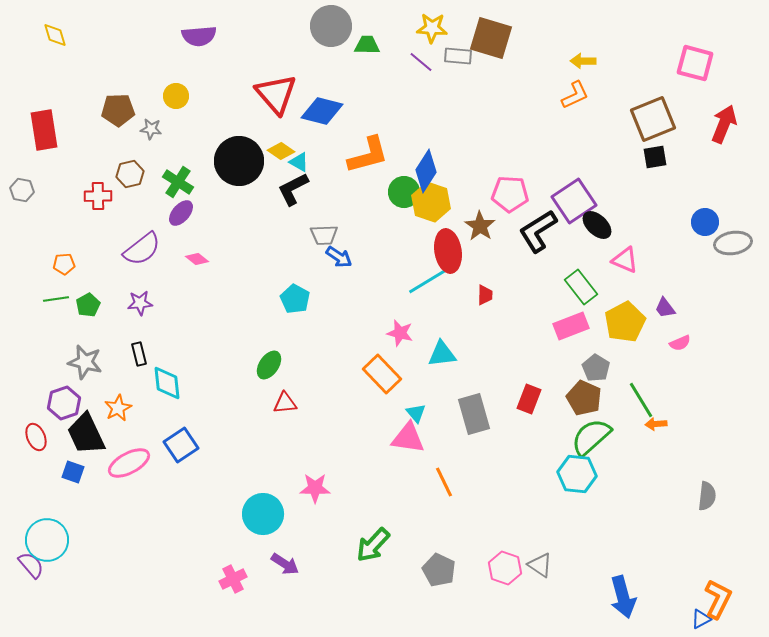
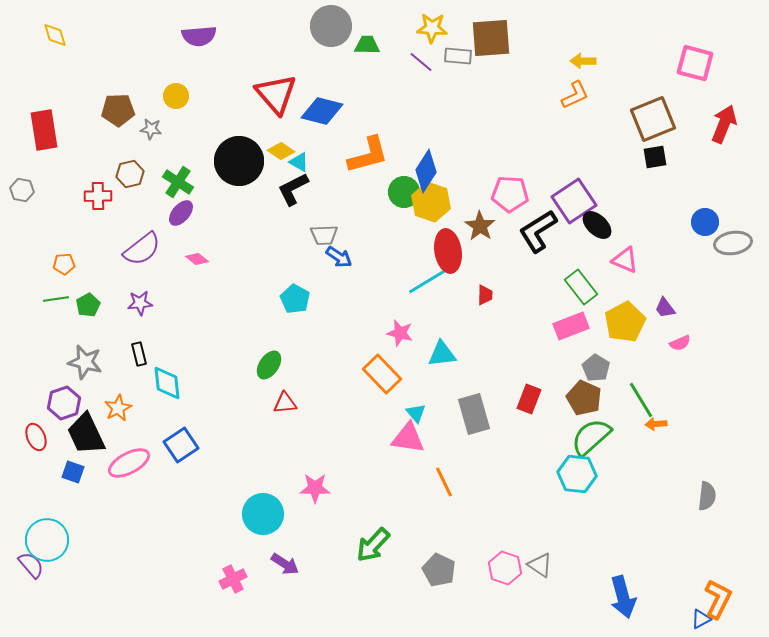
brown square at (491, 38): rotated 21 degrees counterclockwise
